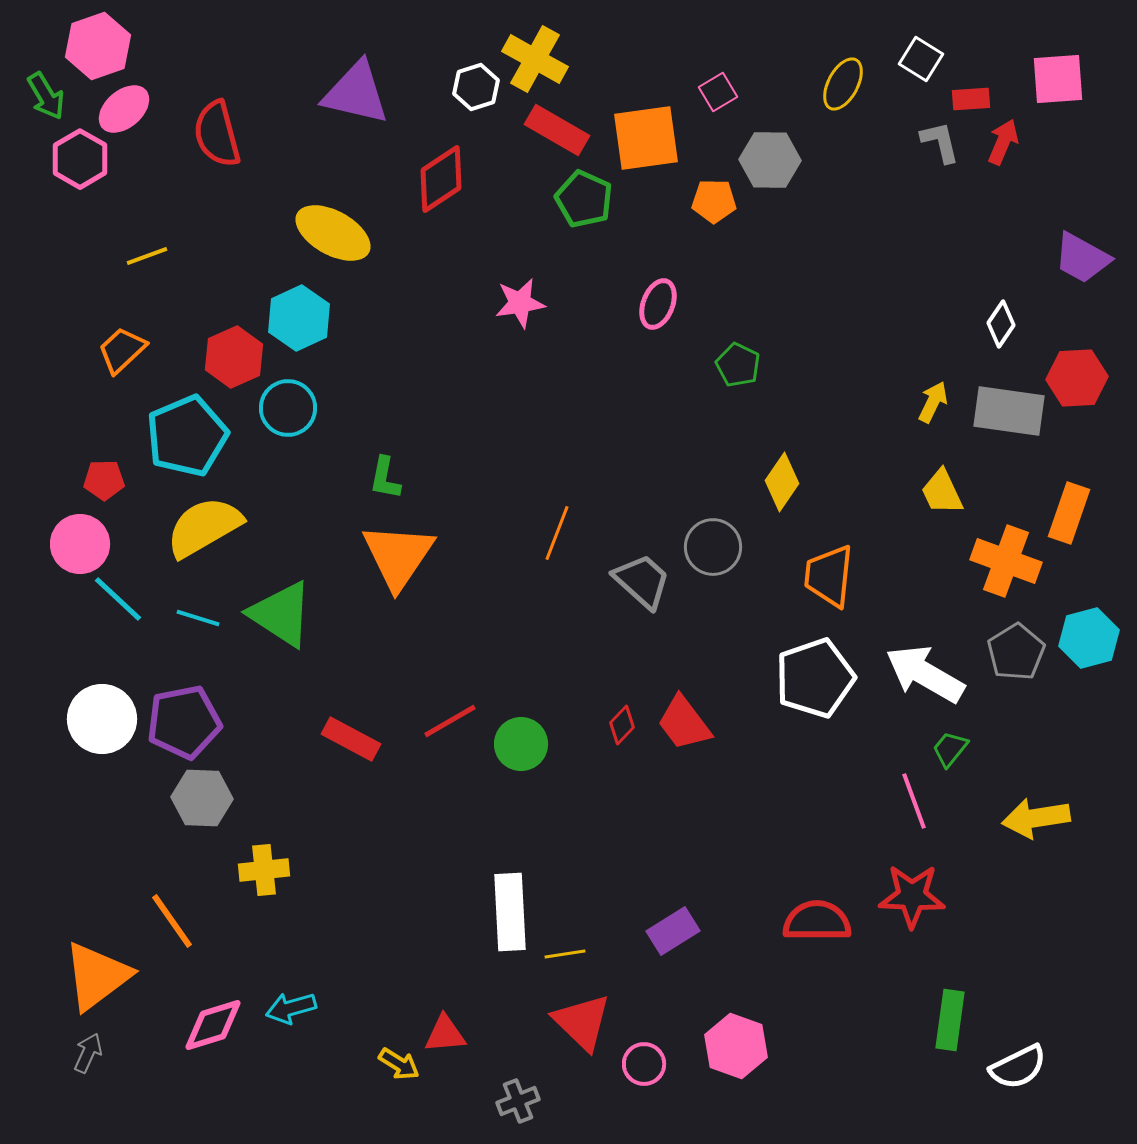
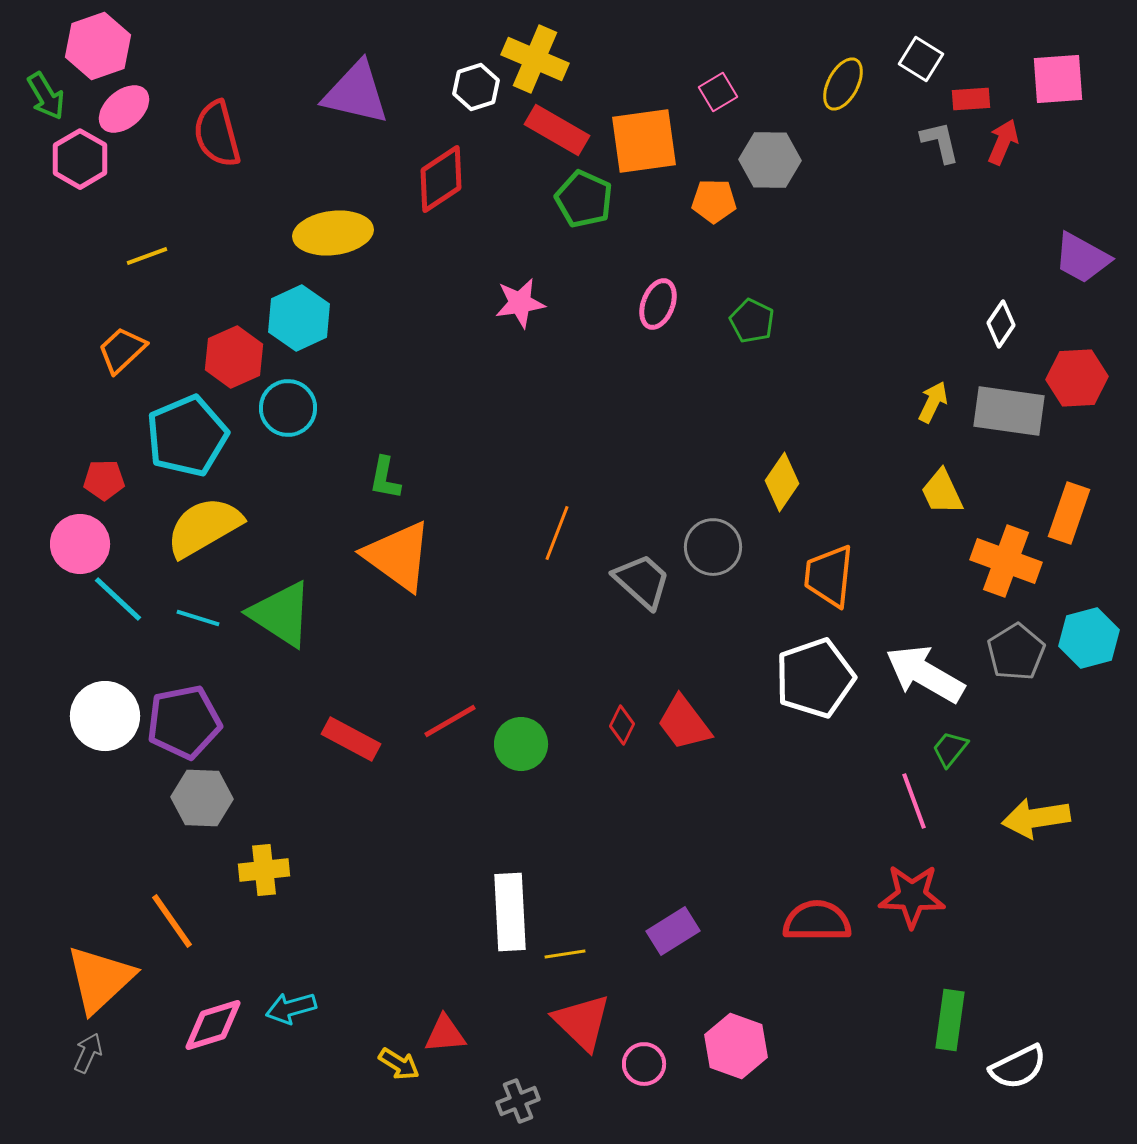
yellow cross at (535, 59): rotated 6 degrees counterclockwise
orange square at (646, 138): moved 2 px left, 3 px down
yellow ellipse at (333, 233): rotated 36 degrees counterclockwise
green pentagon at (738, 365): moved 14 px right, 44 px up
orange triangle at (398, 556): rotated 28 degrees counterclockwise
white circle at (102, 719): moved 3 px right, 3 px up
red diamond at (622, 725): rotated 18 degrees counterclockwise
orange triangle at (97, 976): moved 3 px right, 3 px down; rotated 6 degrees counterclockwise
